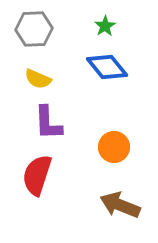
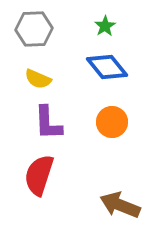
orange circle: moved 2 px left, 25 px up
red semicircle: moved 2 px right
